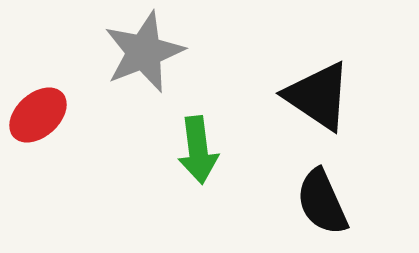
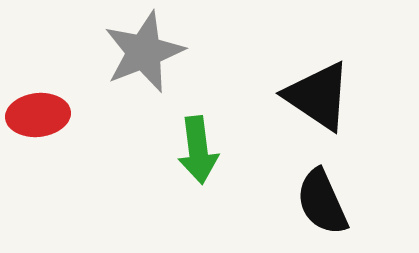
red ellipse: rotated 36 degrees clockwise
